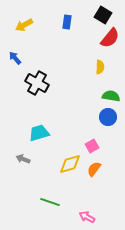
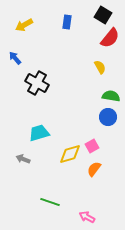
yellow semicircle: rotated 32 degrees counterclockwise
yellow diamond: moved 10 px up
